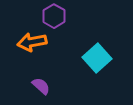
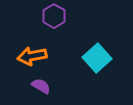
orange arrow: moved 14 px down
purple semicircle: rotated 12 degrees counterclockwise
